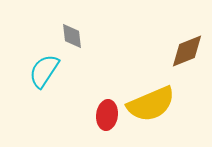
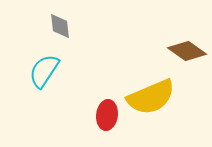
gray diamond: moved 12 px left, 10 px up
brown diamond: rotated 57 degrees clockwise
yellow semicircle: moved 7 px up
